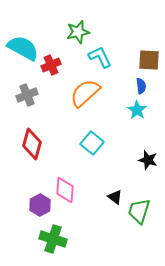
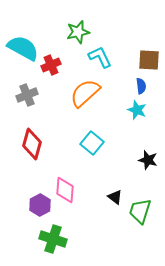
cyan star: rotated 12 degrees counterclockwise
green trapezoid: moved 1 px right
